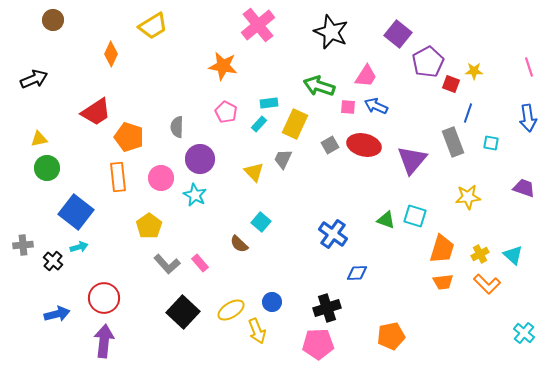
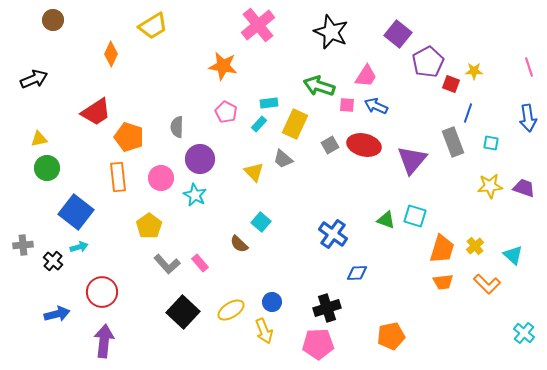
pink square at (348, 107): moved 1 px left, 2 px up
gray trapezoid at (283, 159): rotated 75 degrees counterclockwise
yellow star at (468, 197): moved 22 px right, 11 px up
yellow cross at (480, 254): moved 5 px left, 8 px up; rotated 12 degrees counterclockwise
red circle at (104, 298): moved 2 px left, 6 px up
yellow arrow at (257, 331): moved 7 px right
